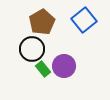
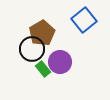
brown pentagon: moved 11 px down
purple circle: moved 4 px left, 4 px up
